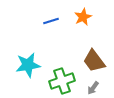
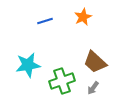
blue line: moved 6 px left
brown trapezoid: moved 1 px right, 1 px down; rotated 10 degrees counterclockwise
